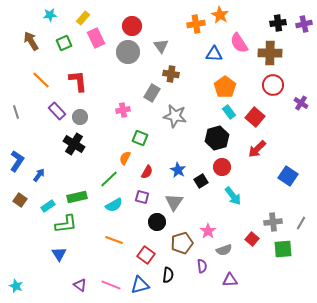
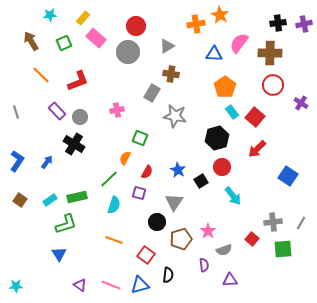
red circle at (132, 26): moved 4 px right
pink rectangle at (96, 38): rotated 24 degrees counterclockwise
pink semicircle at (239, 43): rotated 70 degrees clockwise
gray triangle at (161, 46): moved 6 px right; rotated 35 degrees clockwise
orange line at (41, 80): moved 5 px up
red L-shape at (78, 81): rotated 75 degrees clockwise
pink cross at (123, 110): moved 6 px left
cyan rectangle at (229, 112): moved 3 px right
blue arrow at (39, 175): moved 8 px right, 13 px up
purple square at (142, 197): moved 3 px left, 4 px up
cyan semicircle at (114, 205): rotated 42 degrees counterclockwise
cyan rectangle at (48, 206): moved 2 px right, 6 px up
green L-shape at (66, 224): rotated 10 degrees counterclockwise
brown pentagon at (182, 243): moved 1 px left, 4 px up
purple semicircle at (202, 266): moved 2 px right, 1 px up
cyan star at (16, 286): rotated 24 degrees counterclockwise
